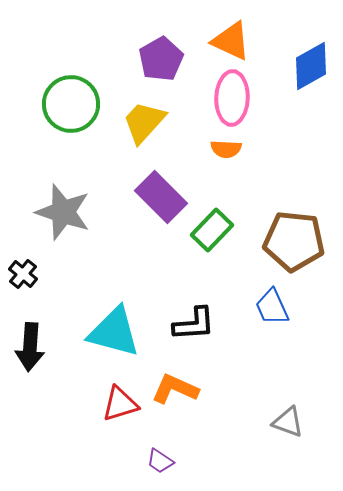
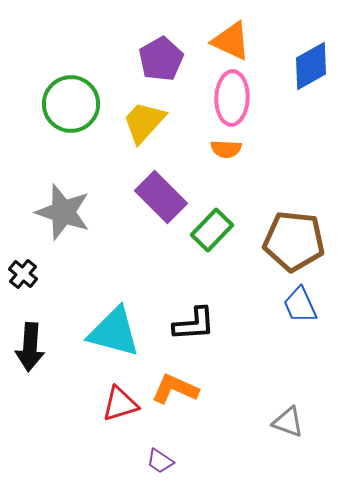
blue trapezoid: moved 28 px right, 2 px up
